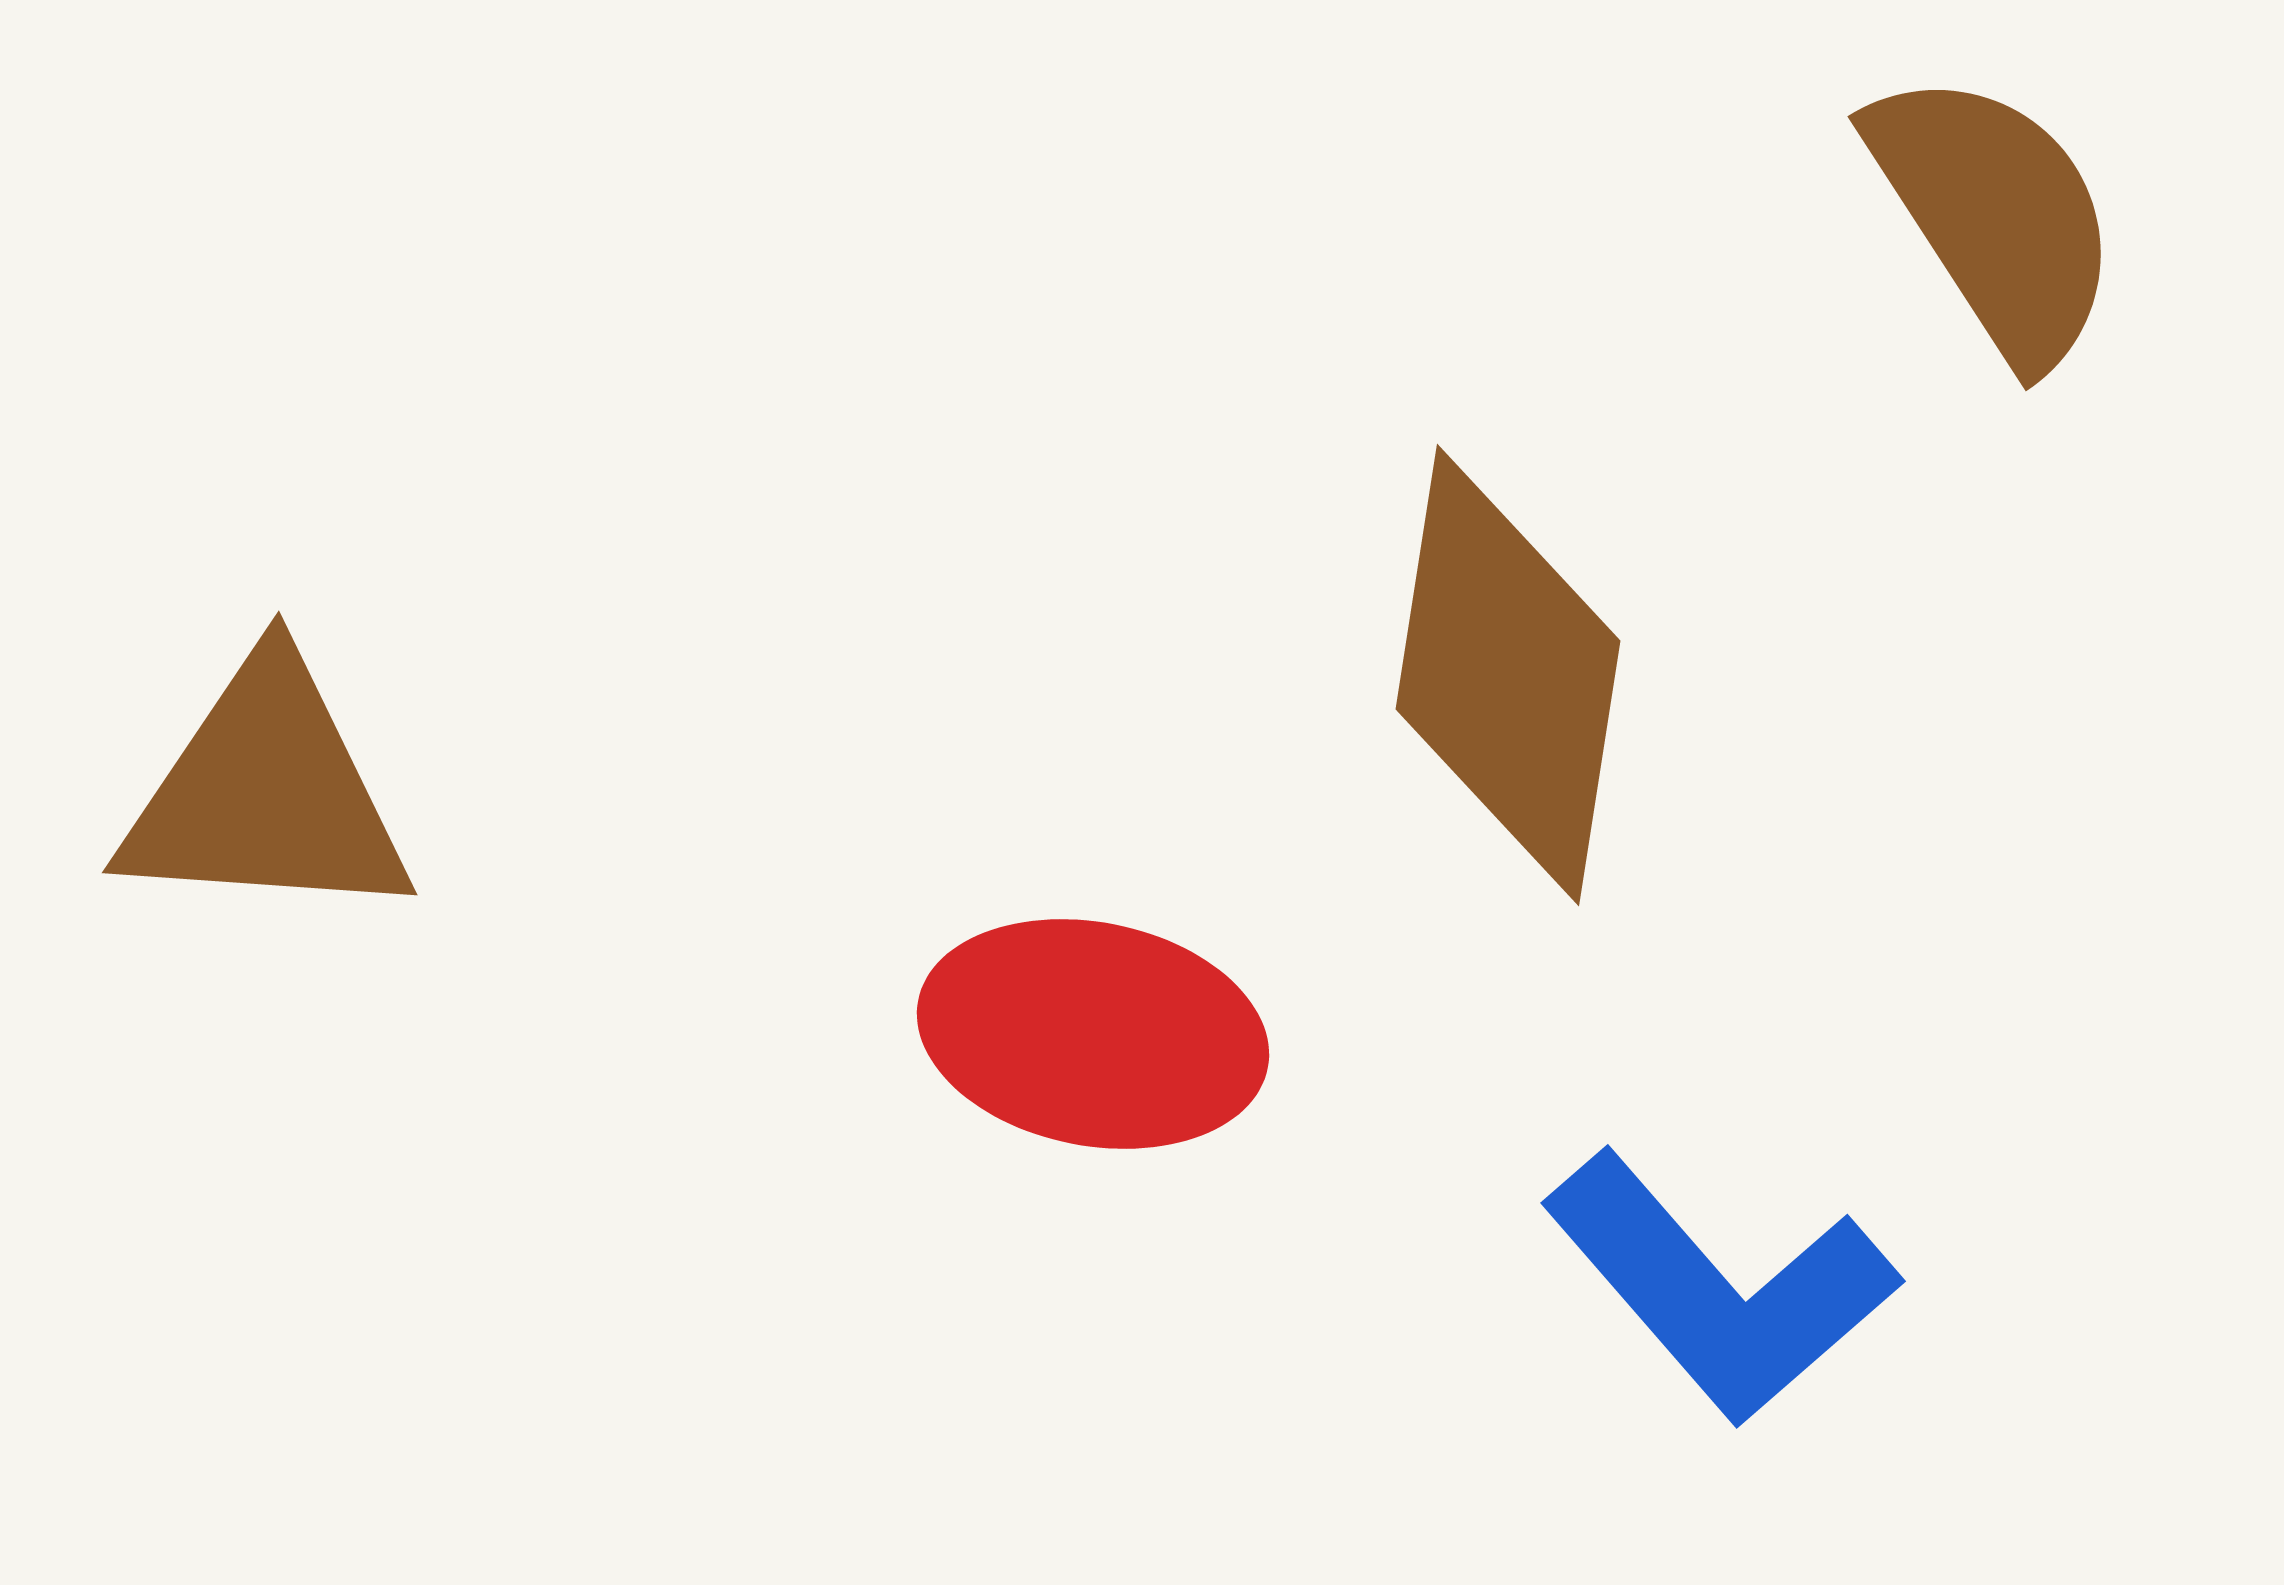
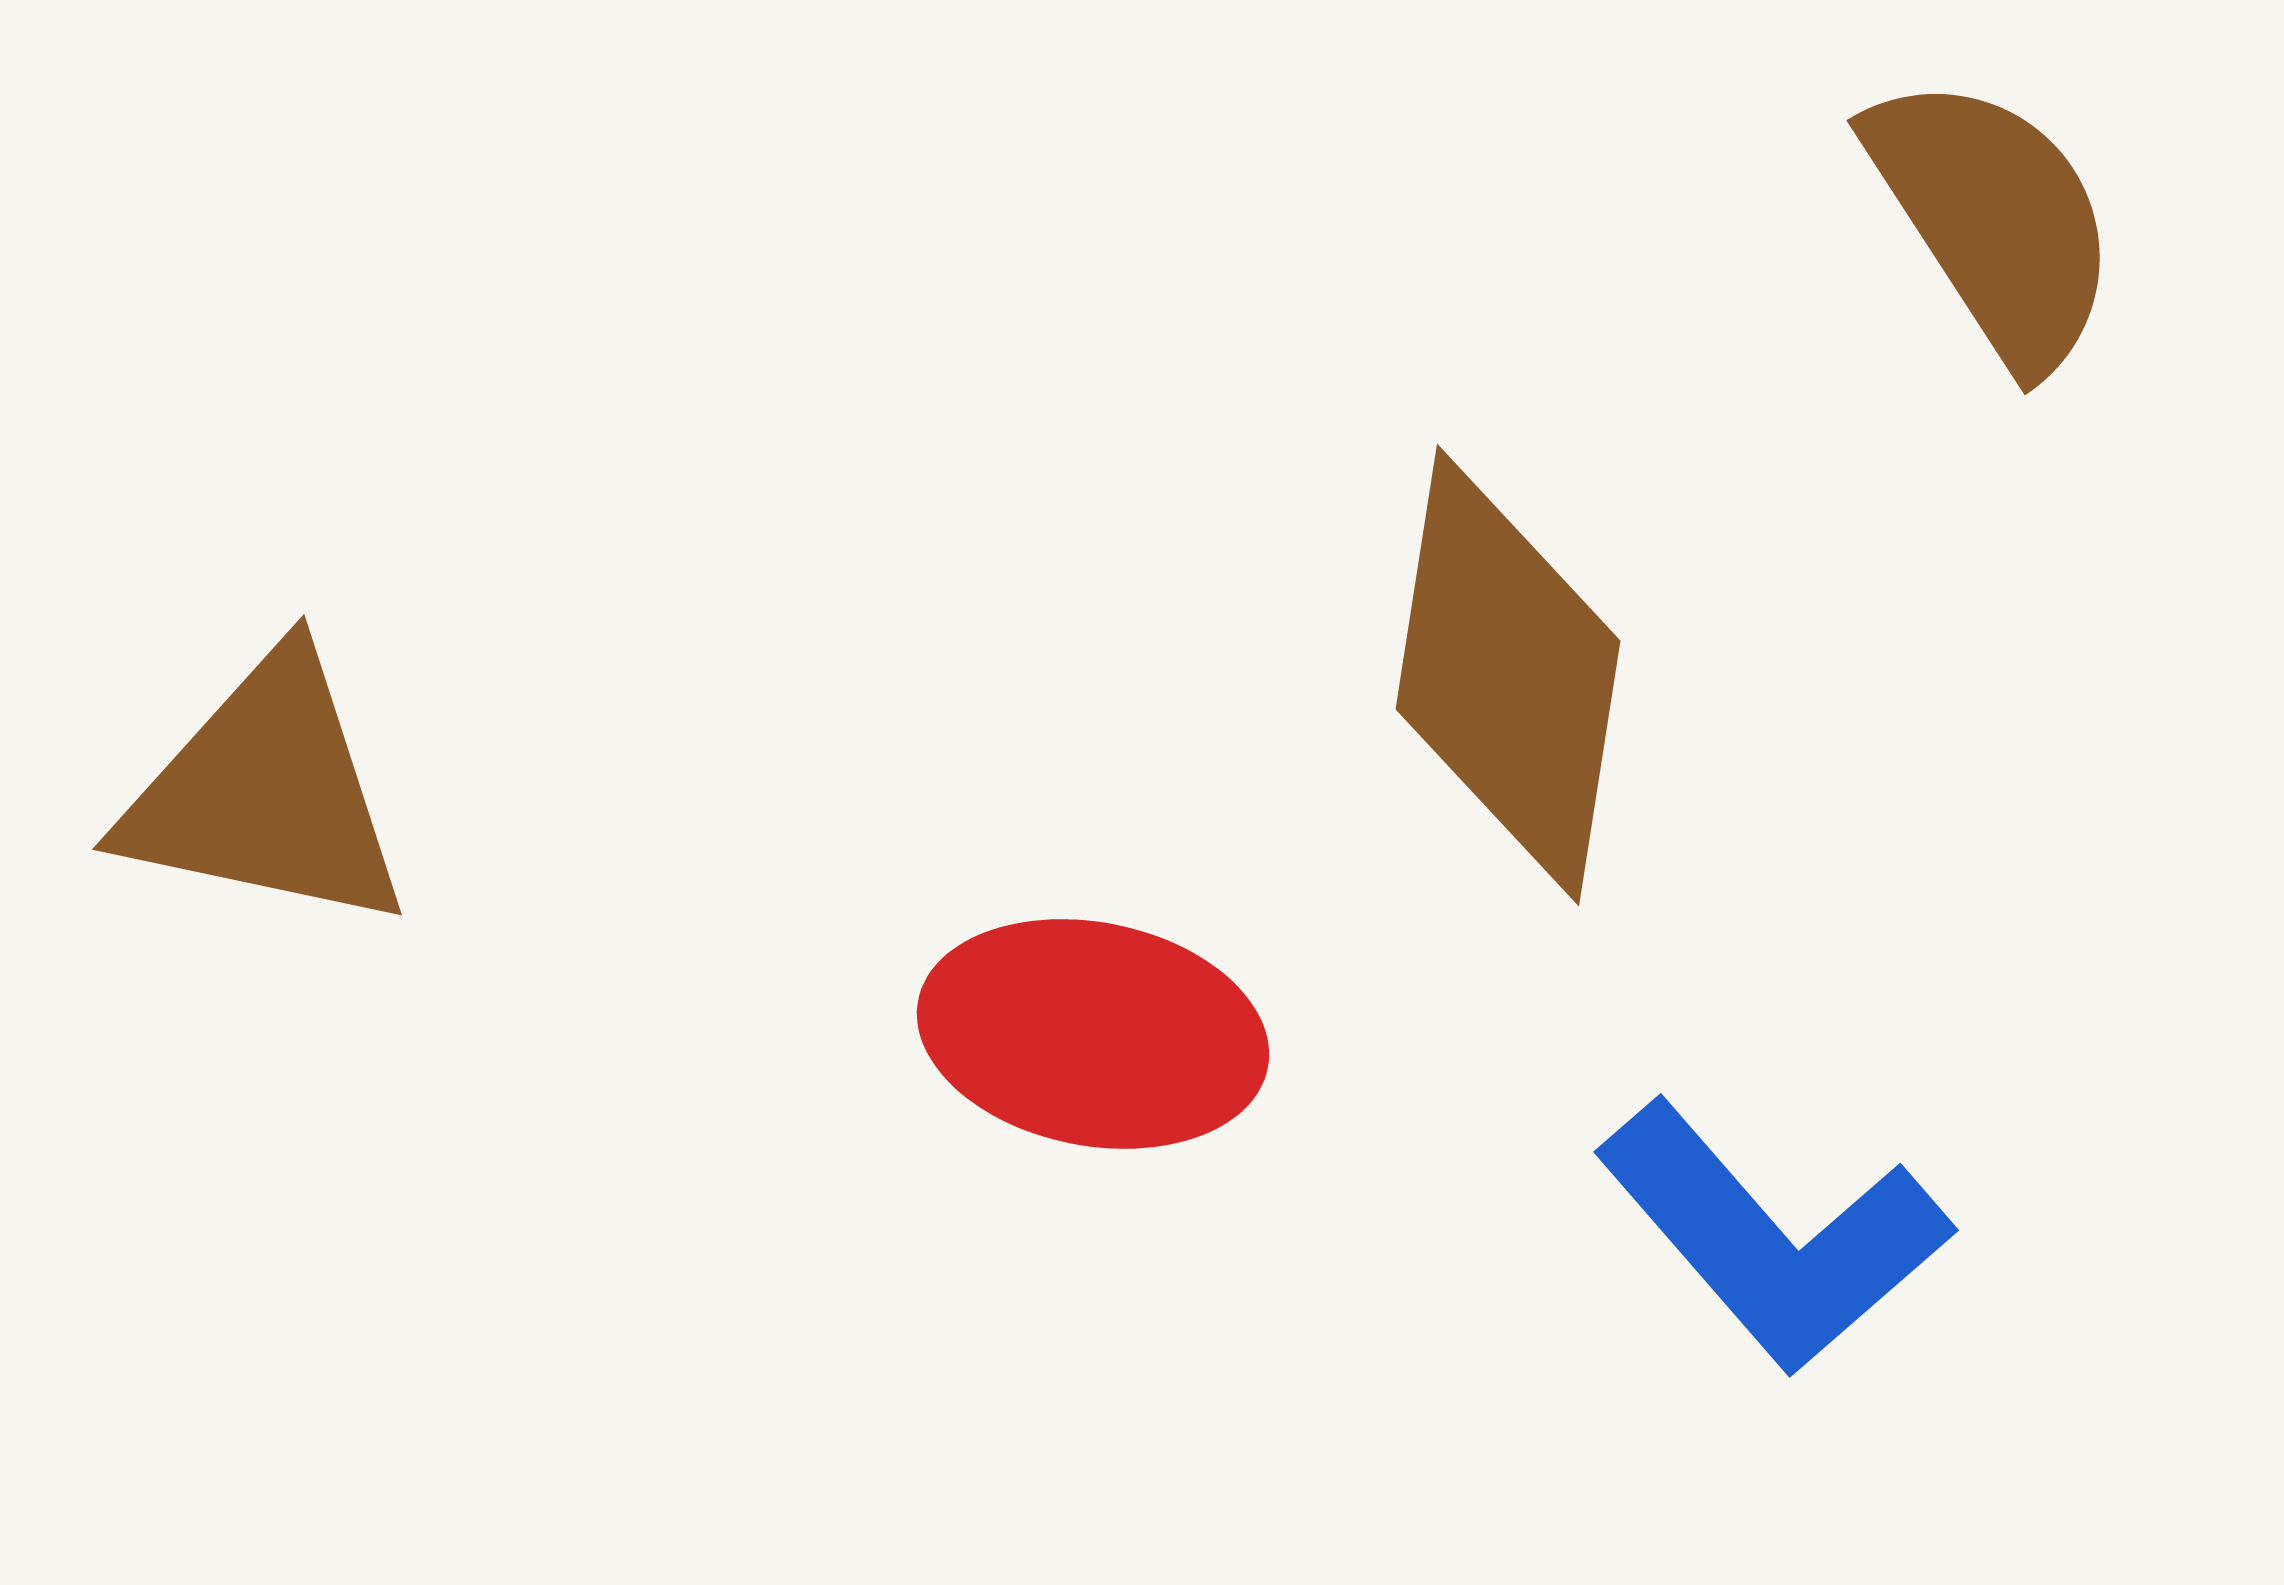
brown semicircle: moved 1 px left, 4 px down
brown triangle: rotated 8 degrees clockwise
blue L-shape: moved 53 px right, 51 px up
